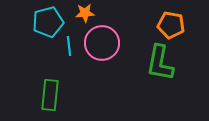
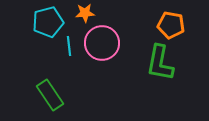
green rectangle: rotated 40 degrees counterclockwise
